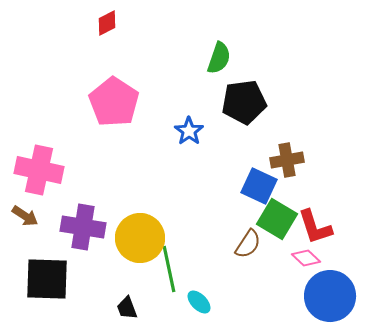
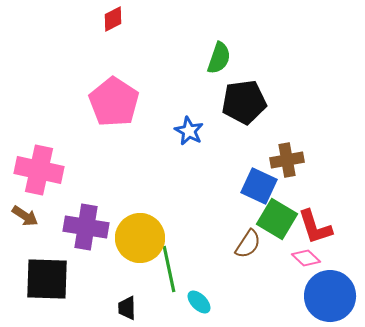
red diamond: moved 6 px right, 4 px up
blue star: rotated 8 degrees counterclockwise
purple cross: moved 3 px right
black trapezoid: rotated 20 degrees clockwise
